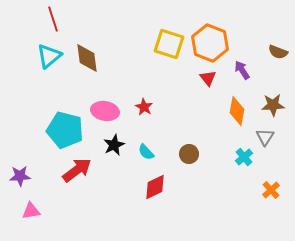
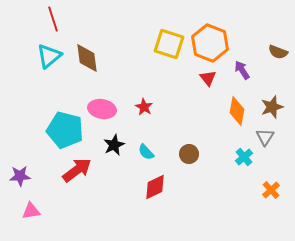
brown star: moved 1 px left, 2 px down; rotated 15 degrees counterclockwise
pink ellipse: moved 3 px left, 2 px up
